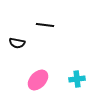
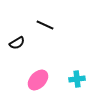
black line: rotated 18 degrees clockwise
black semicircle: rotated 42 degrees counterclockwise
